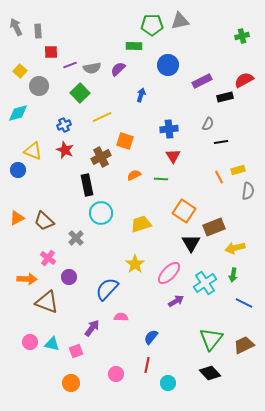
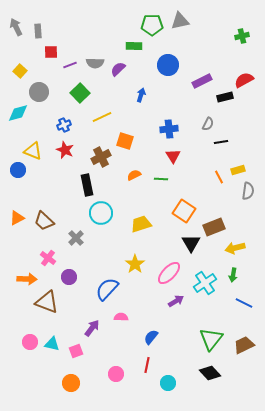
gray semicircle at (92, 68): moved 3 px right, 5 px up; rotated 12 degrees clockwise
gray circle at (39, 86): moved 6 px down
